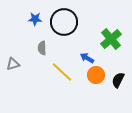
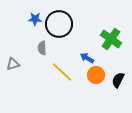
black circle: moved 5 px left, 2 px down
green cross: rotated 15 degrees counterclockwise
